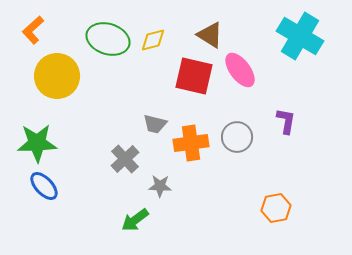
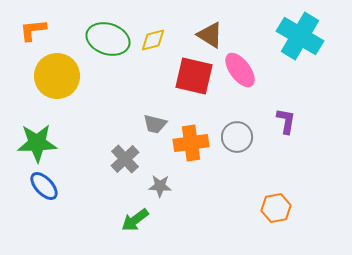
orange L-shape: rotated 36 degrees clockwise
